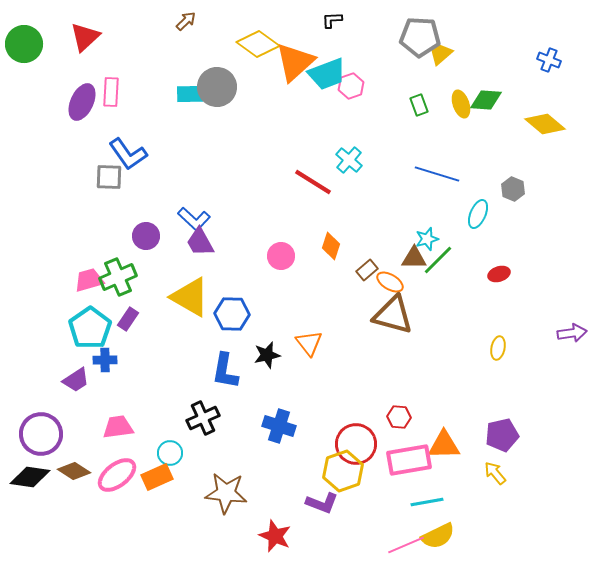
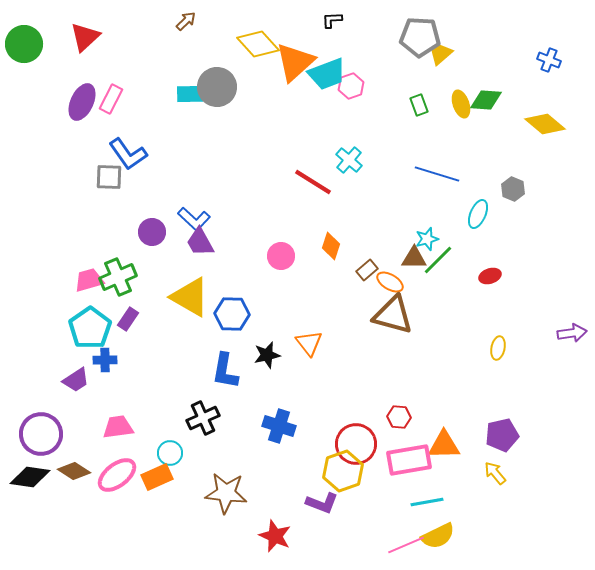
yellow diamond at (258, 44): rotated 12 degrees clockwise
pink rectangle at (111, 92): moved 7 px down; rotated 24 degrees clockwise
purple circle at (146, 236): moved 6 px right, 4 px up
red ellipse at (499, 274): moved 9 px left, 2 px down
